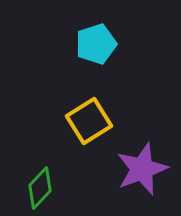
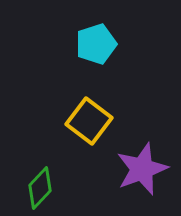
yellow square: rotated 21 degrees counterclockwise
